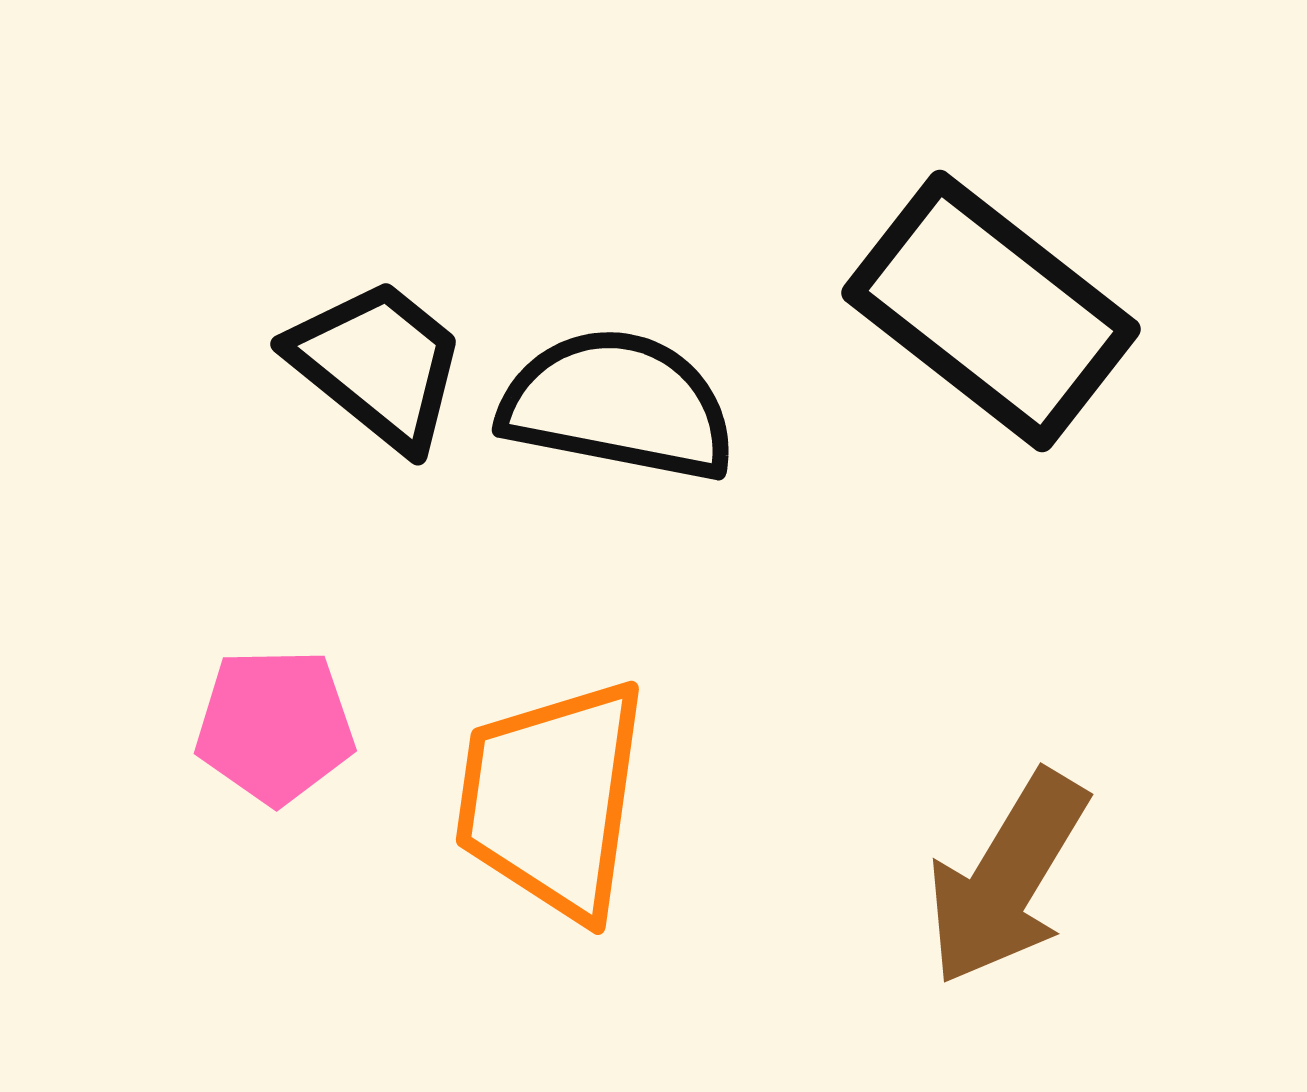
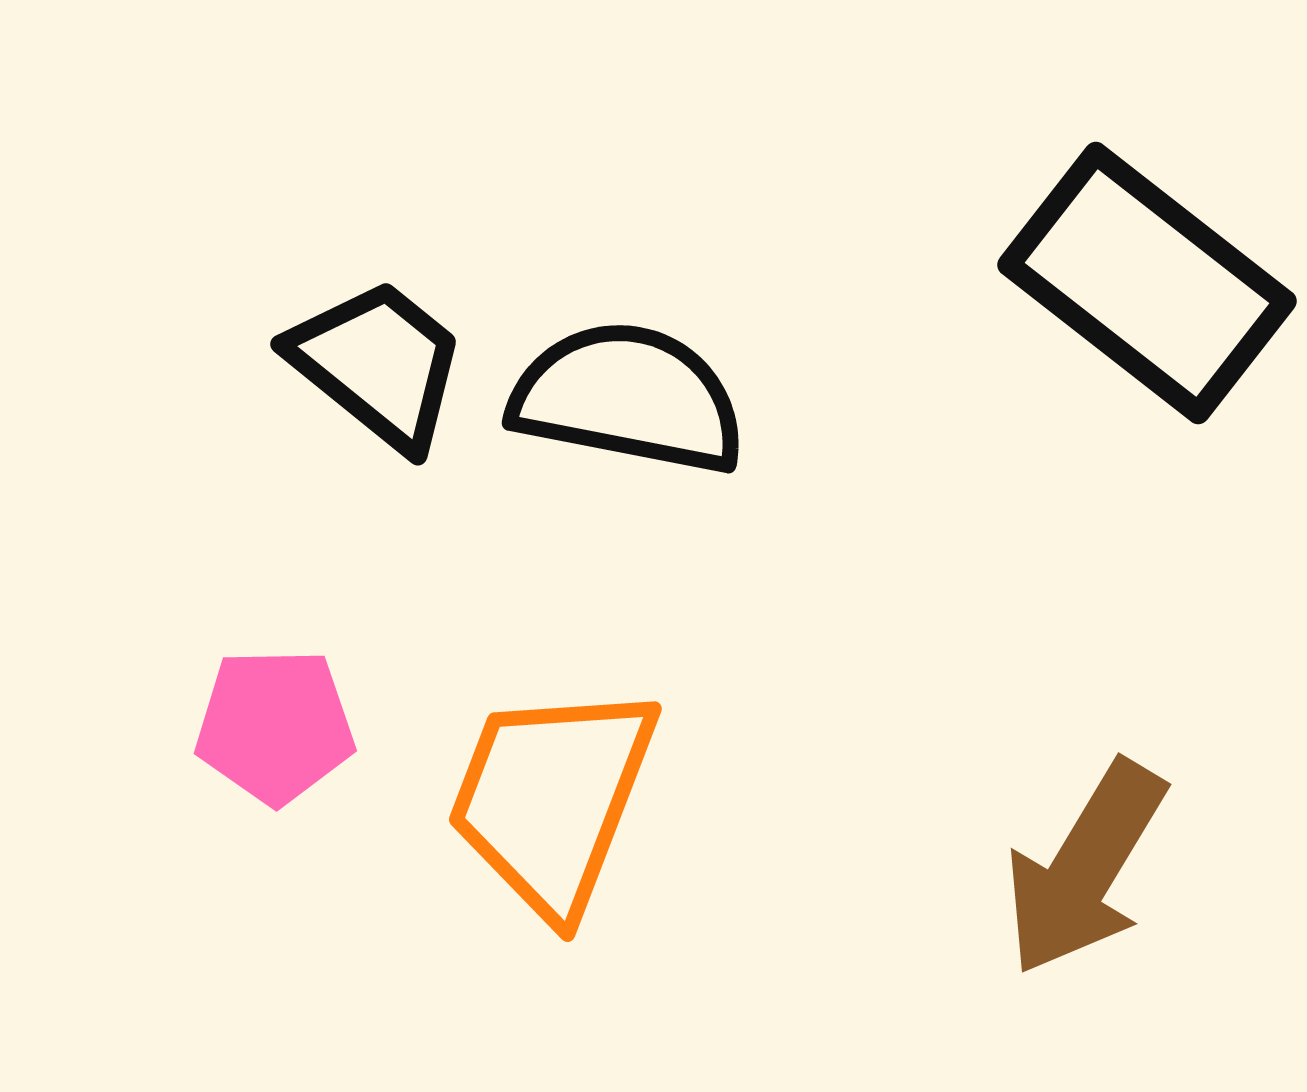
black rectangle: moved 156 px right, 28 px up
black semicircle: moved 10 px right, 7 px up
orange trapezoid: rotated 13 degrees clockwise
brown arrow: moved 78 px right, 10 px up
